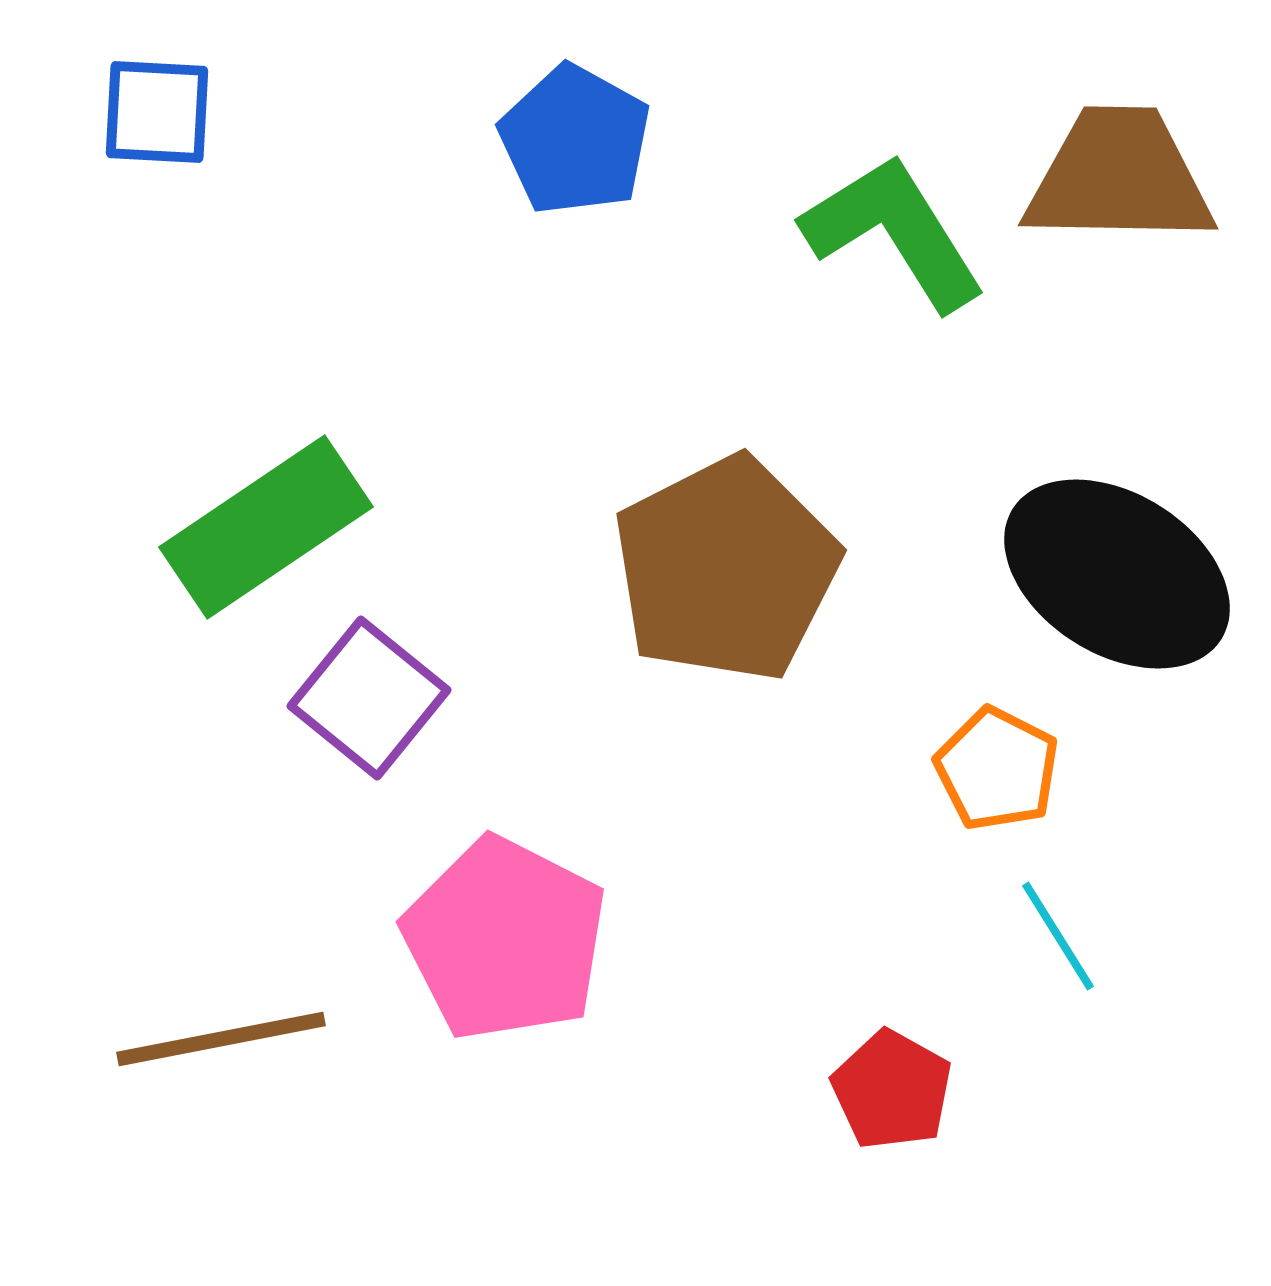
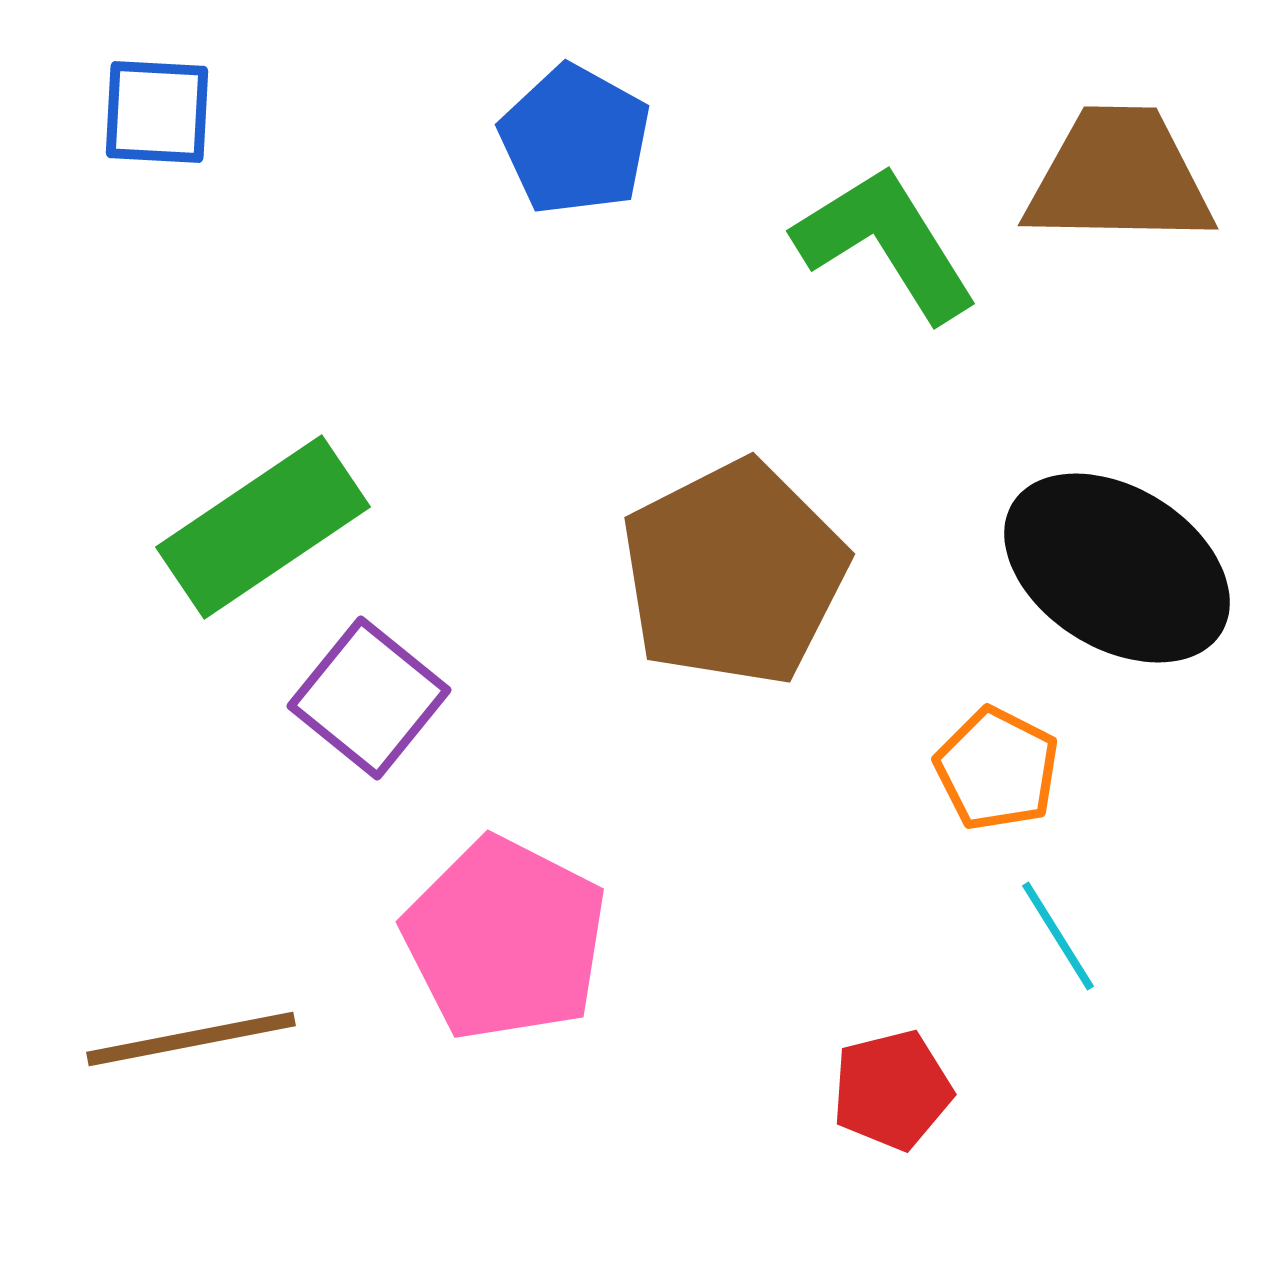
green L-shape: moved 8 px left, 11 px down
green rectangle: moved 3 px left
brown pentagon: moved 8 px right, 4 px down
black ellipse: moved 6 px up
brown line: moved 30 px left
red pentagon: rotated 29 degrees clockwise
